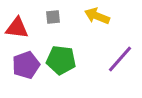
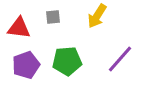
yellow arrow: rotated 80 degrees counterclockwise
red triangle: moved 2 px right
green pentagon: moved 6 px right, 1 px down; rotated 12 degrees counterclockwise
